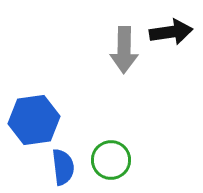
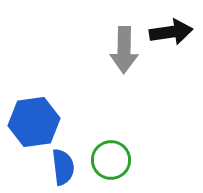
blue hexagon: moved 2 px down
